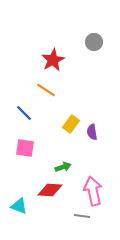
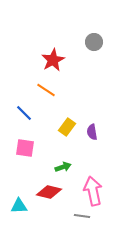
yellow rectangle: moved 4 px left, 3 px down
red diamond: moved 1 px left, 2 px down; rotated 10 degrees clockwise
cyan triangle: rotated 24 degrees counterclockwise
